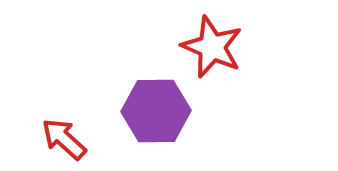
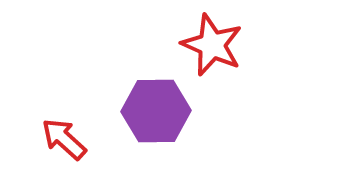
red star: moved 2 px up
